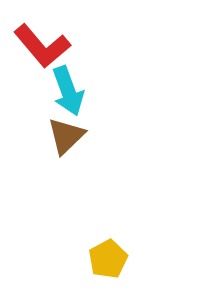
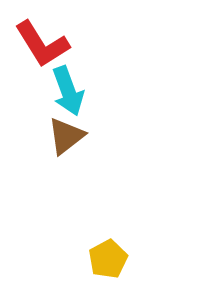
red L-shape: moved 2 px up; rotated 8 degrees clockwise
brown triangle: rotated 6 degrees clockwise
